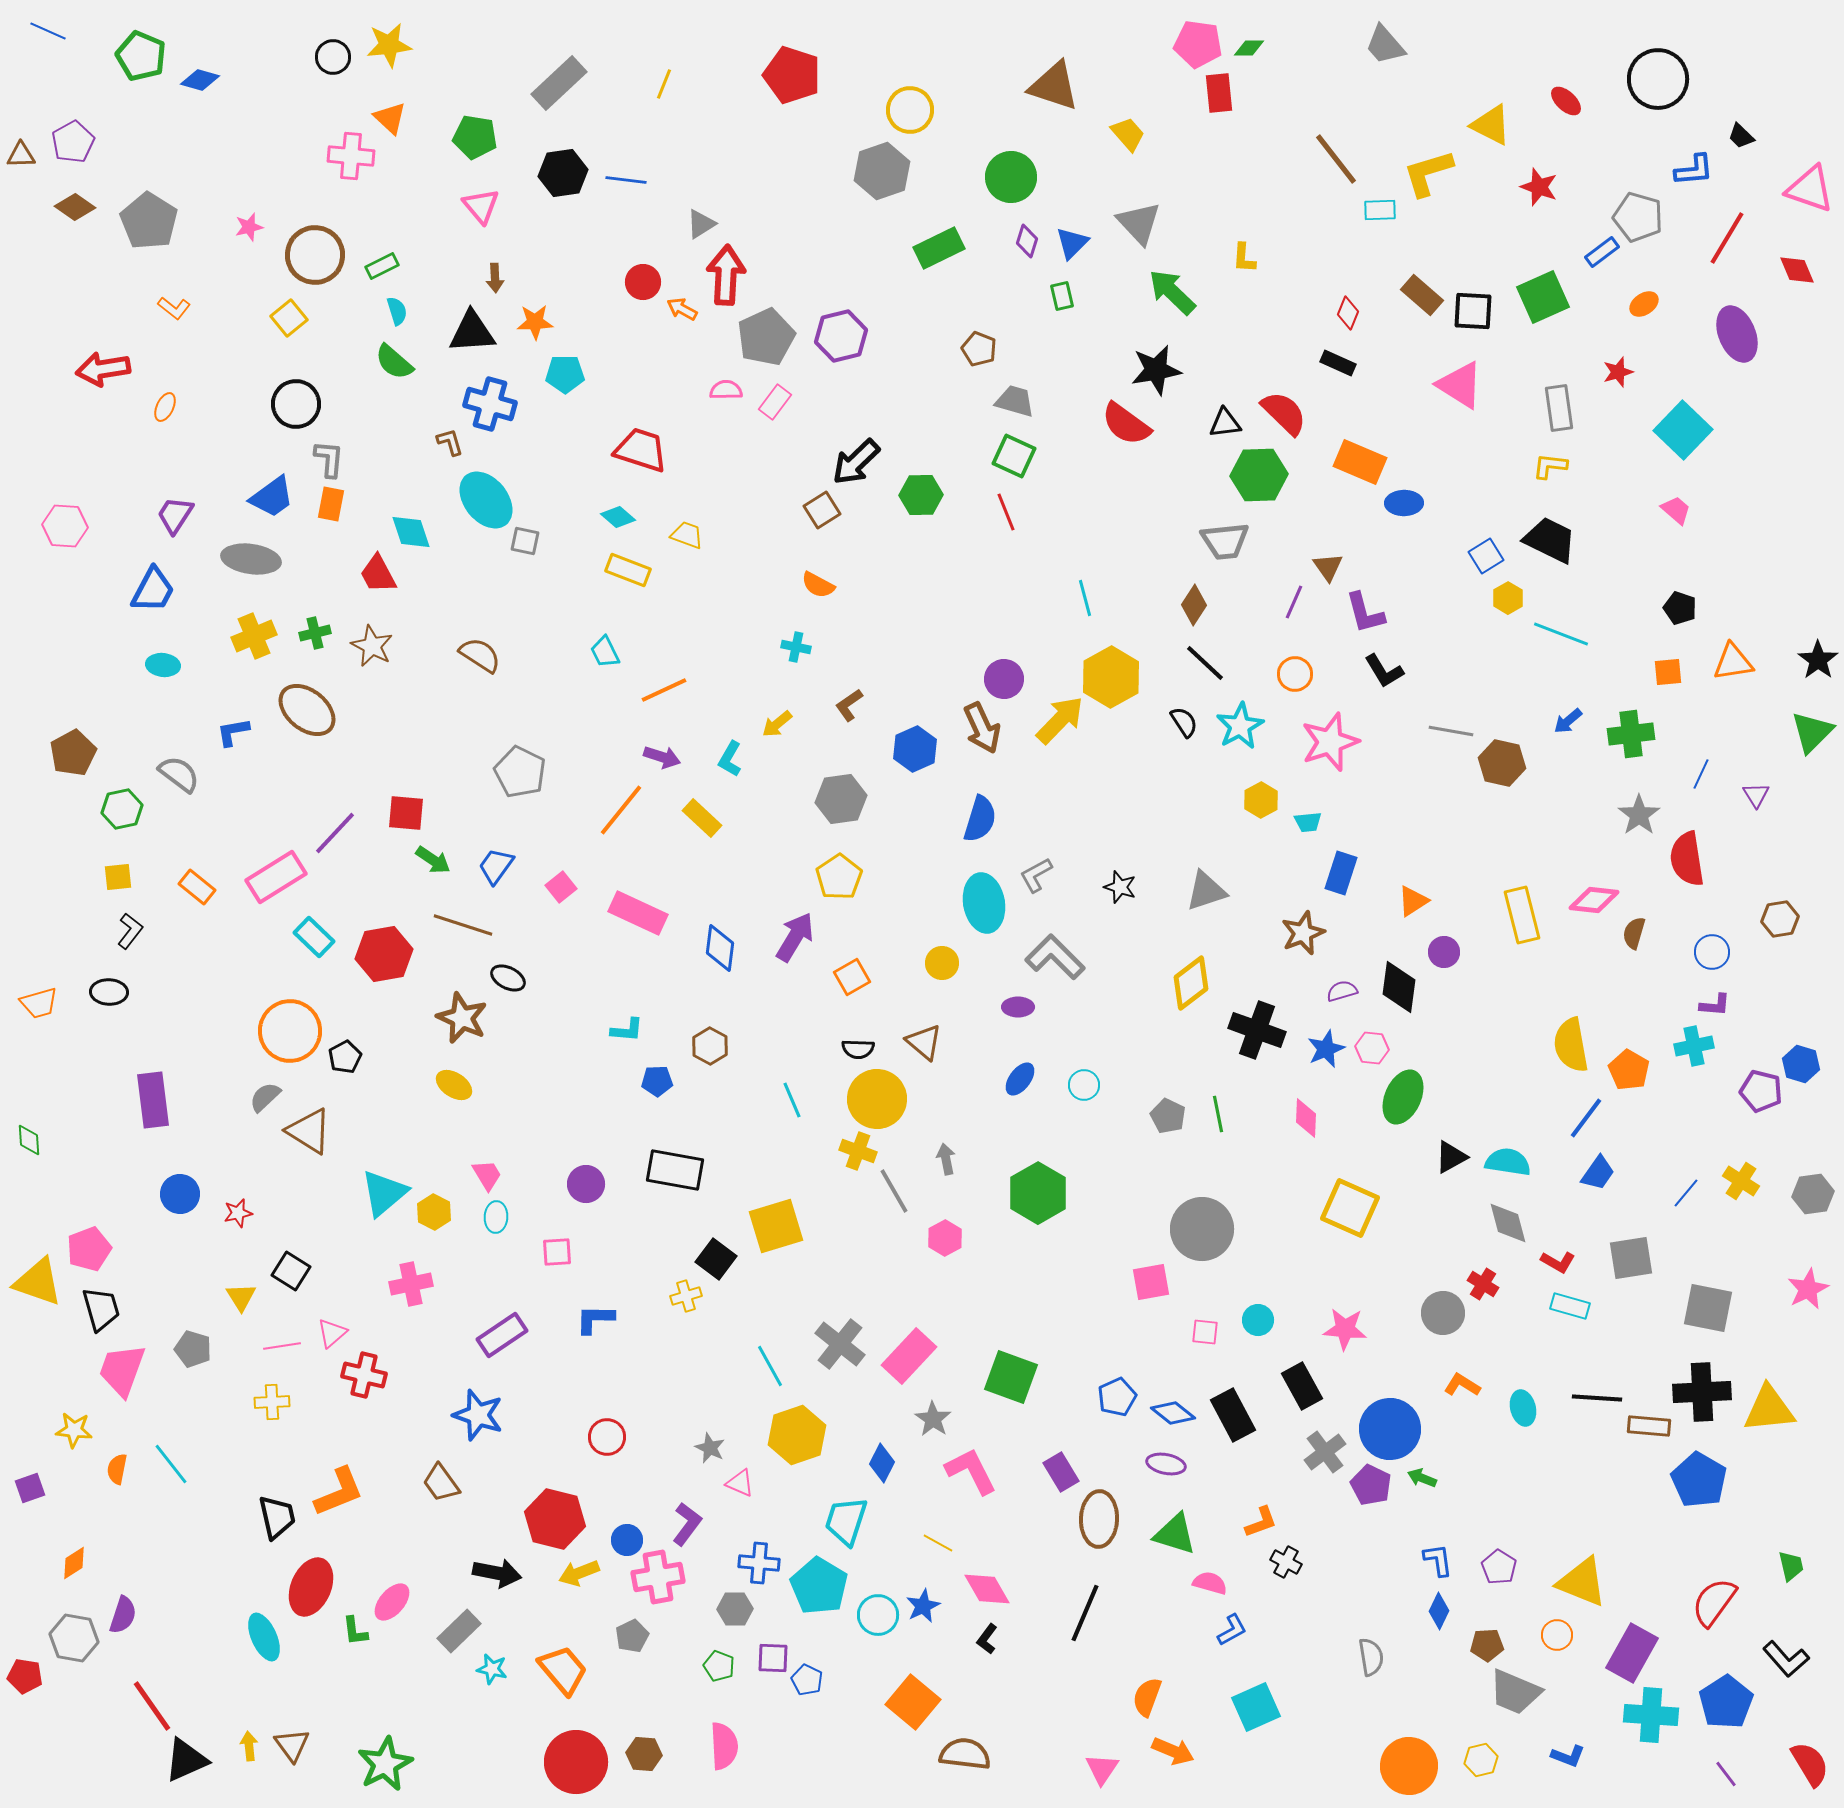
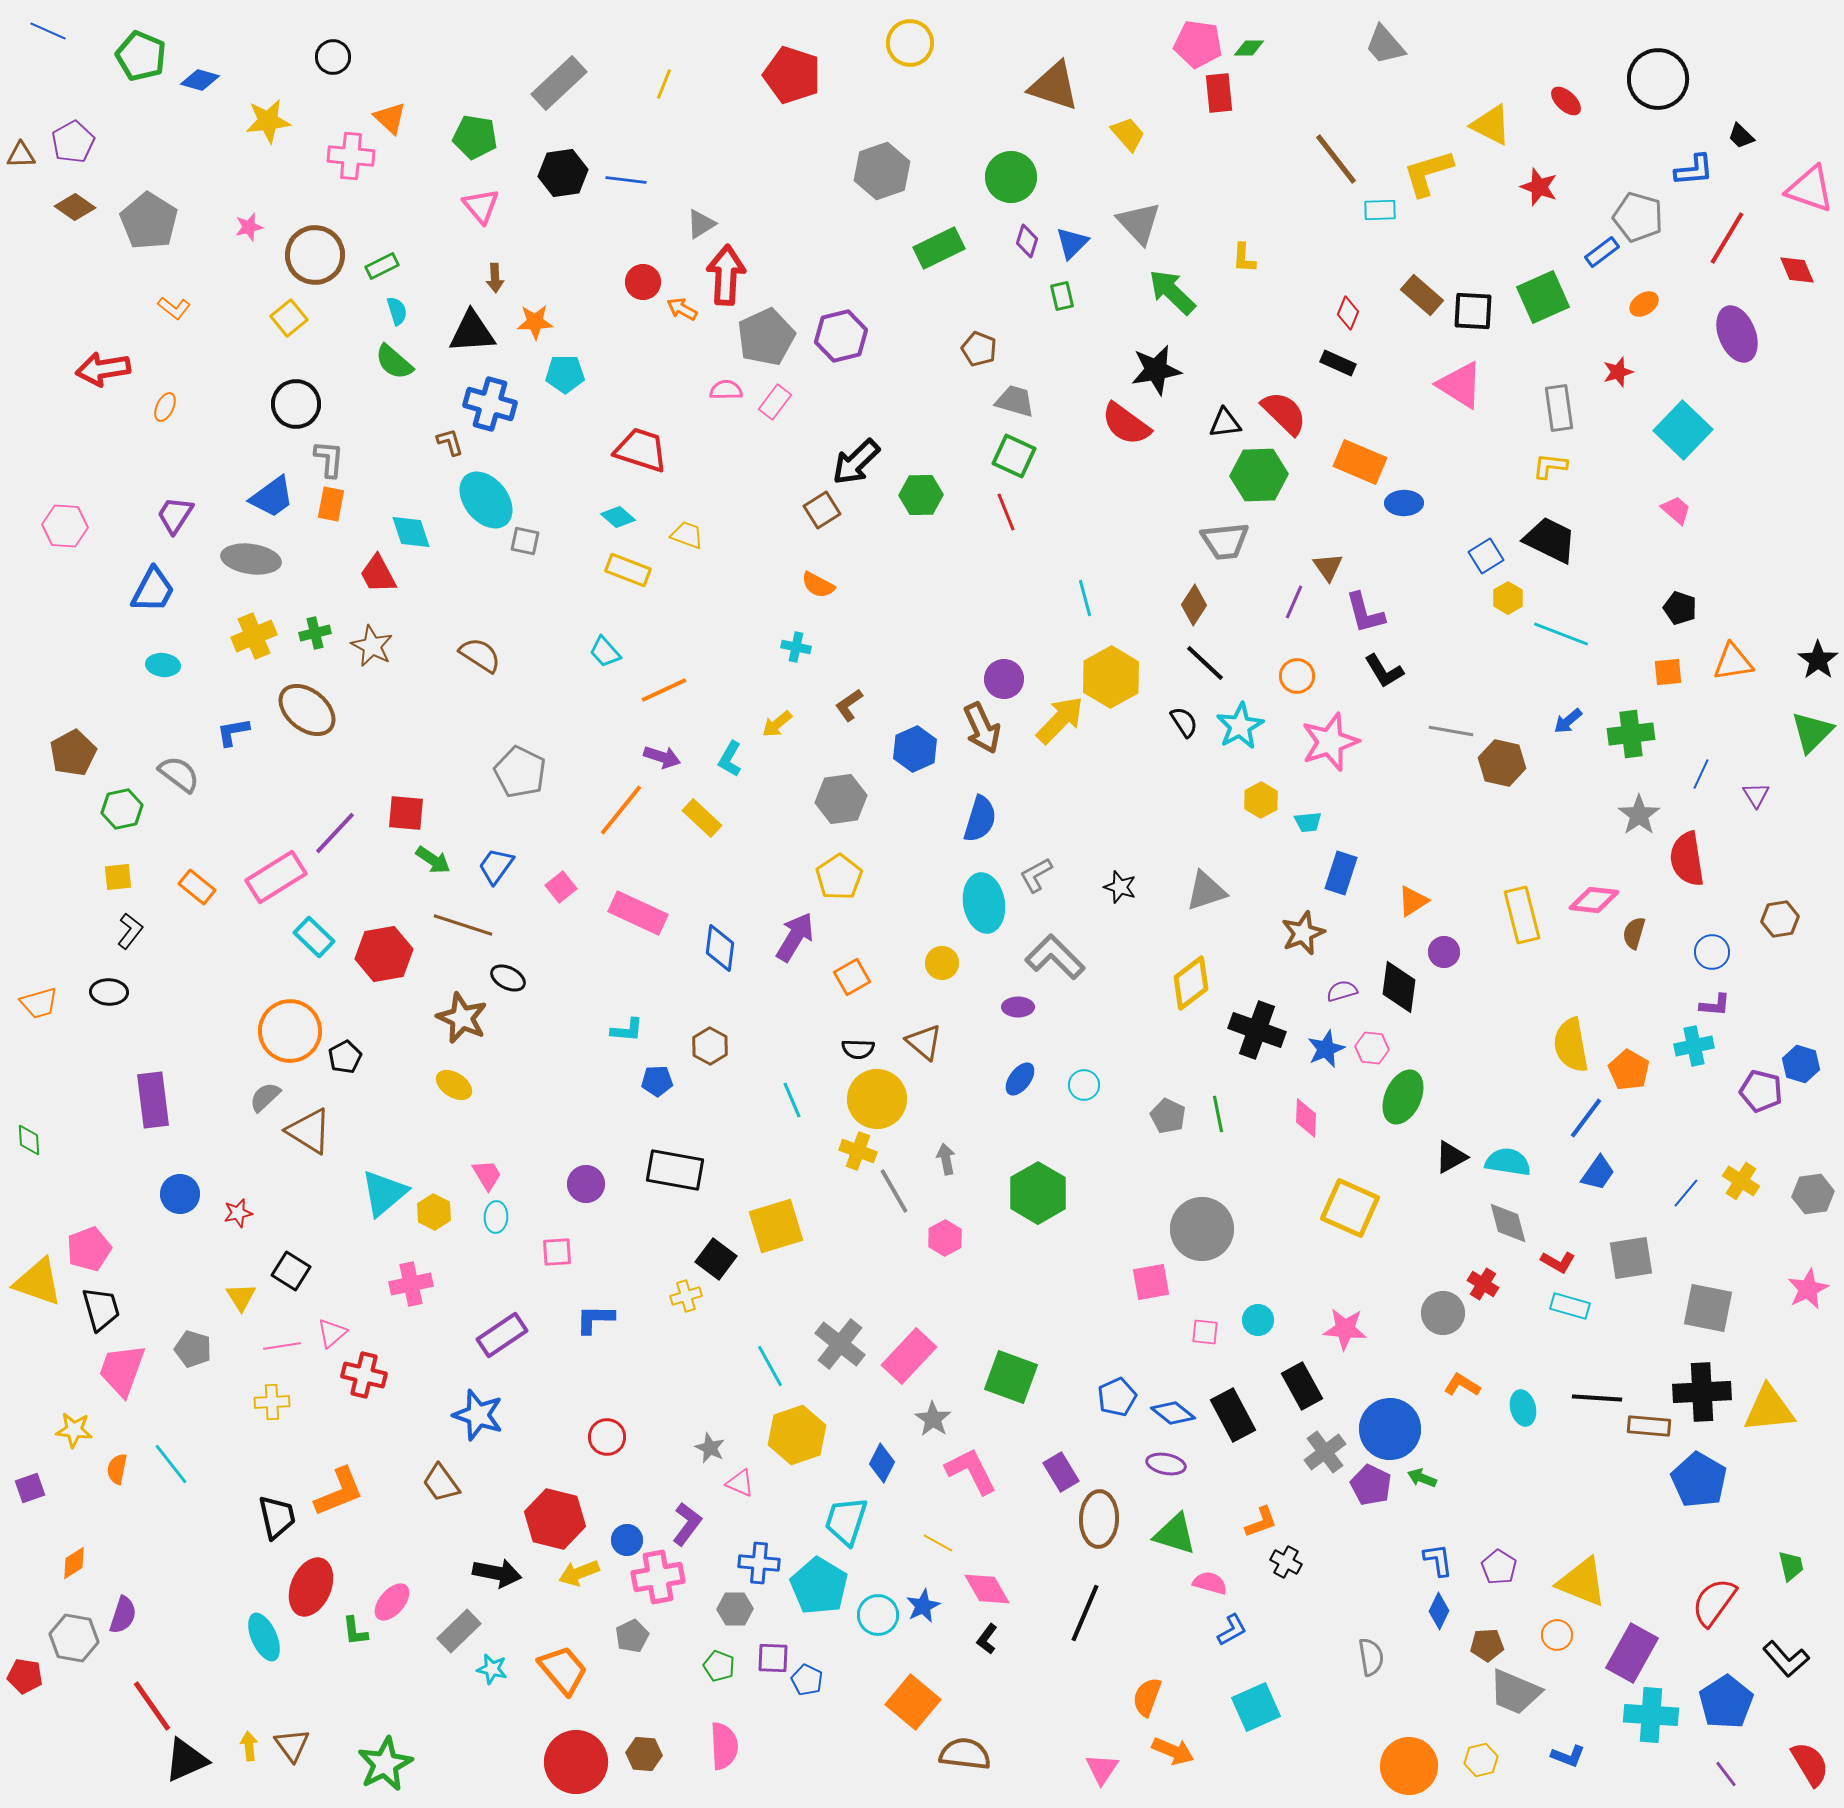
yellow star at (389, 45): moved 121 px left, 76 px down
yellow circle at (910, 110): moved 67 px up
cyan trapezoid at (605, 652): rotated 16 degrees counterclockwise
orange circle at (1295, 674): moved 2 px right, 2 px down
